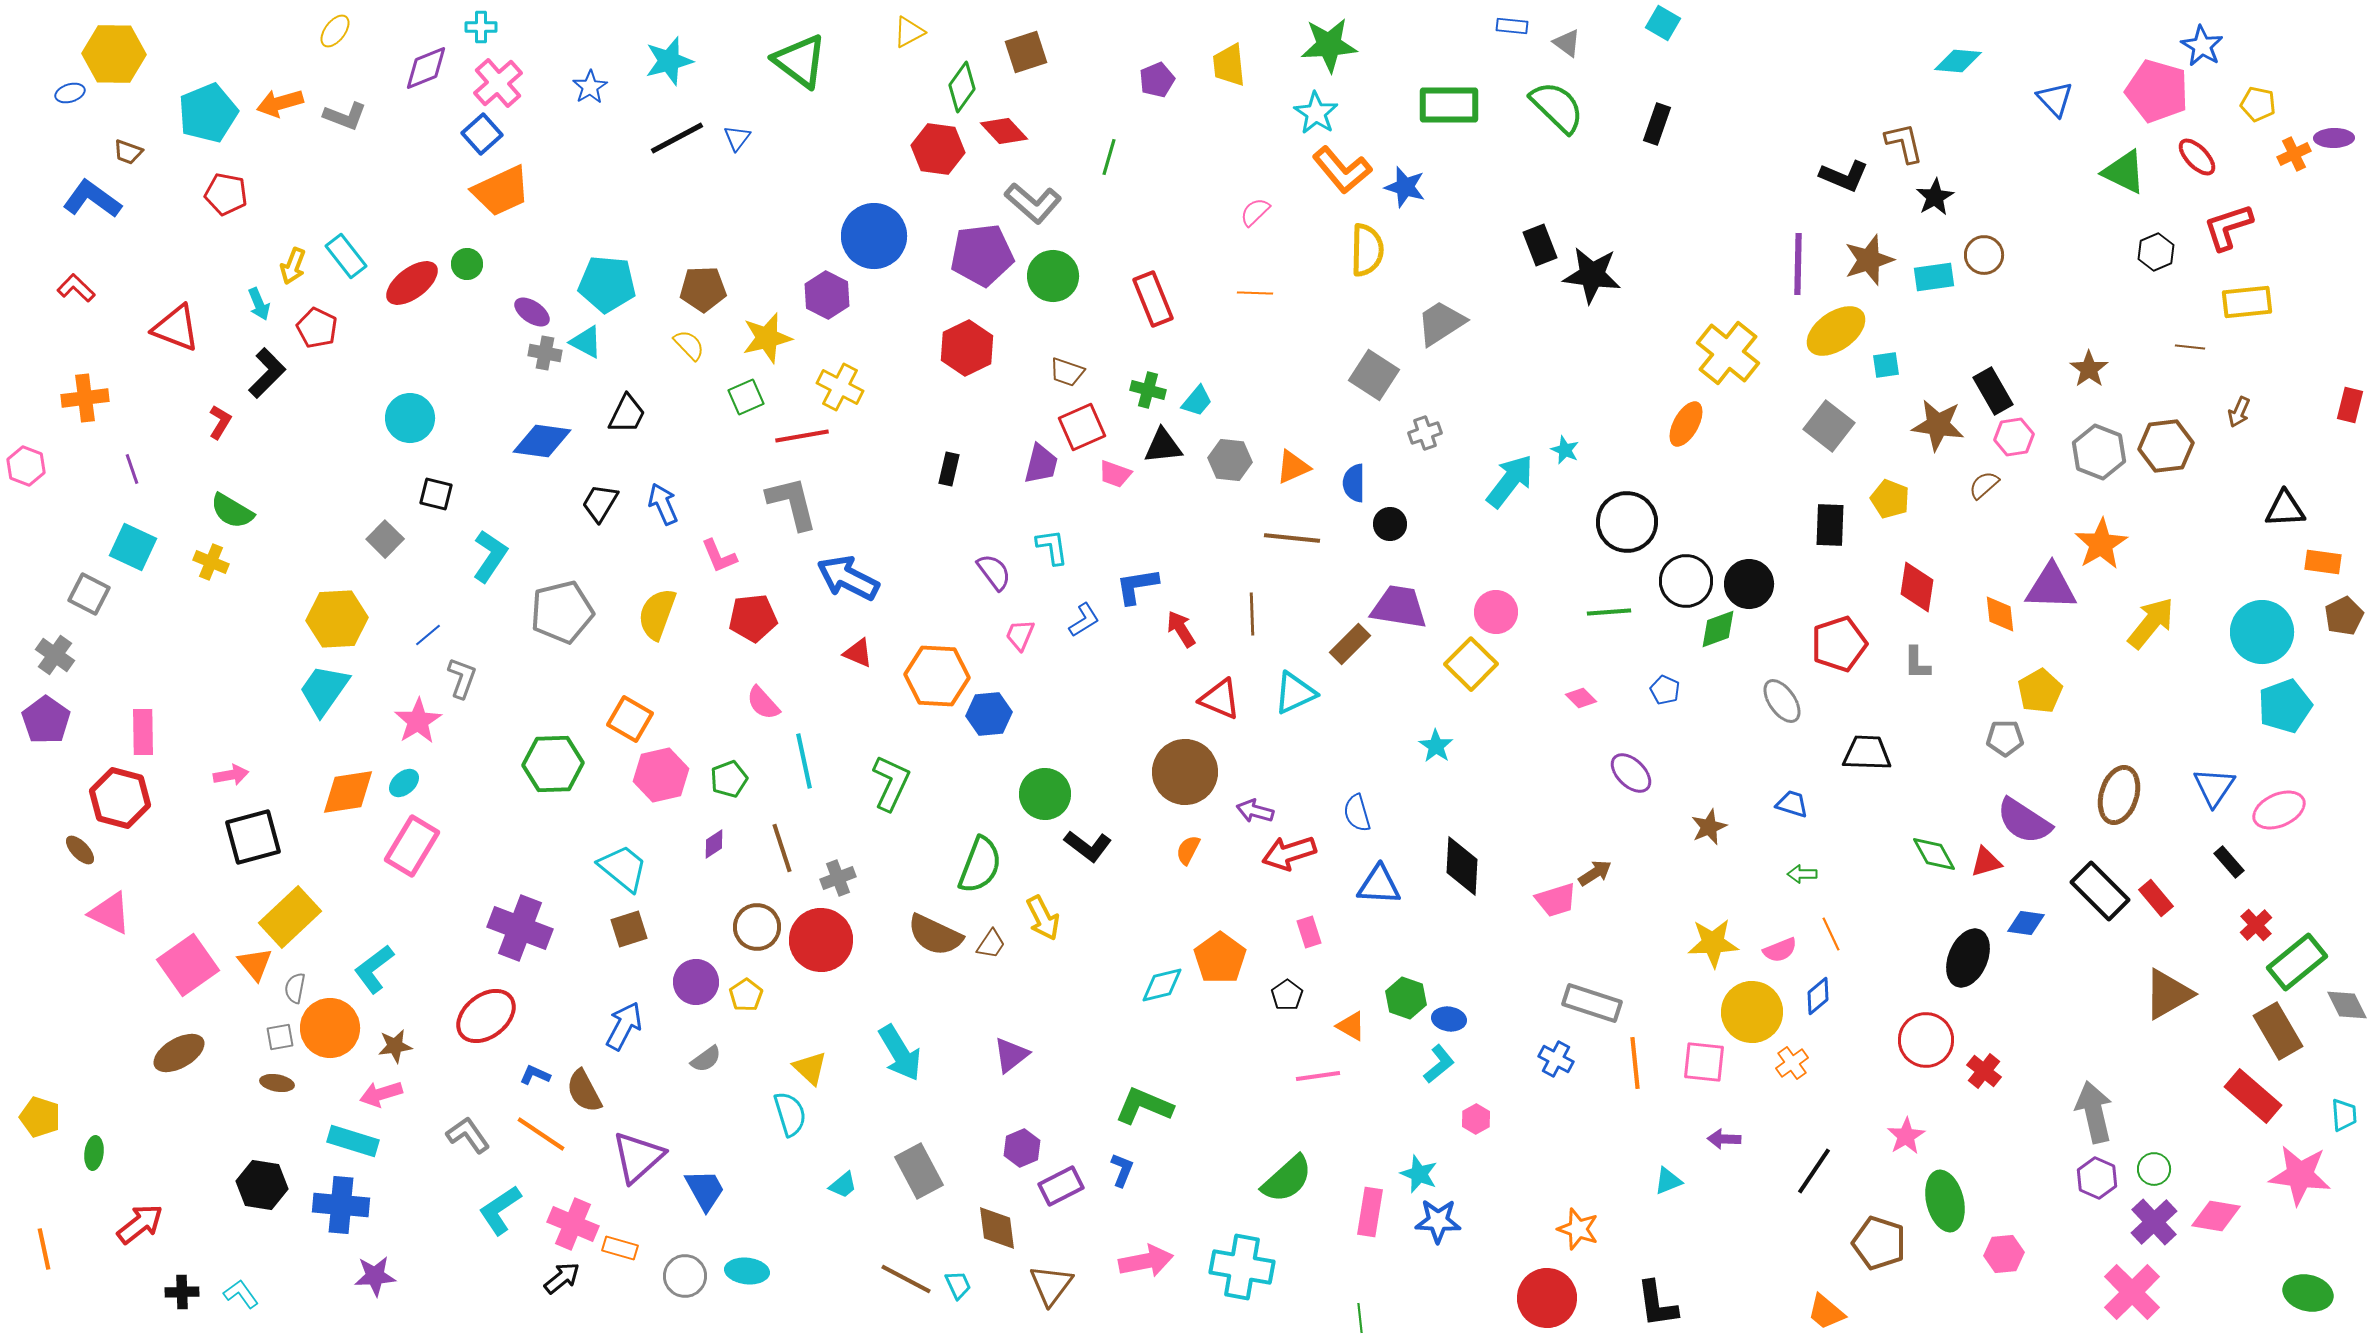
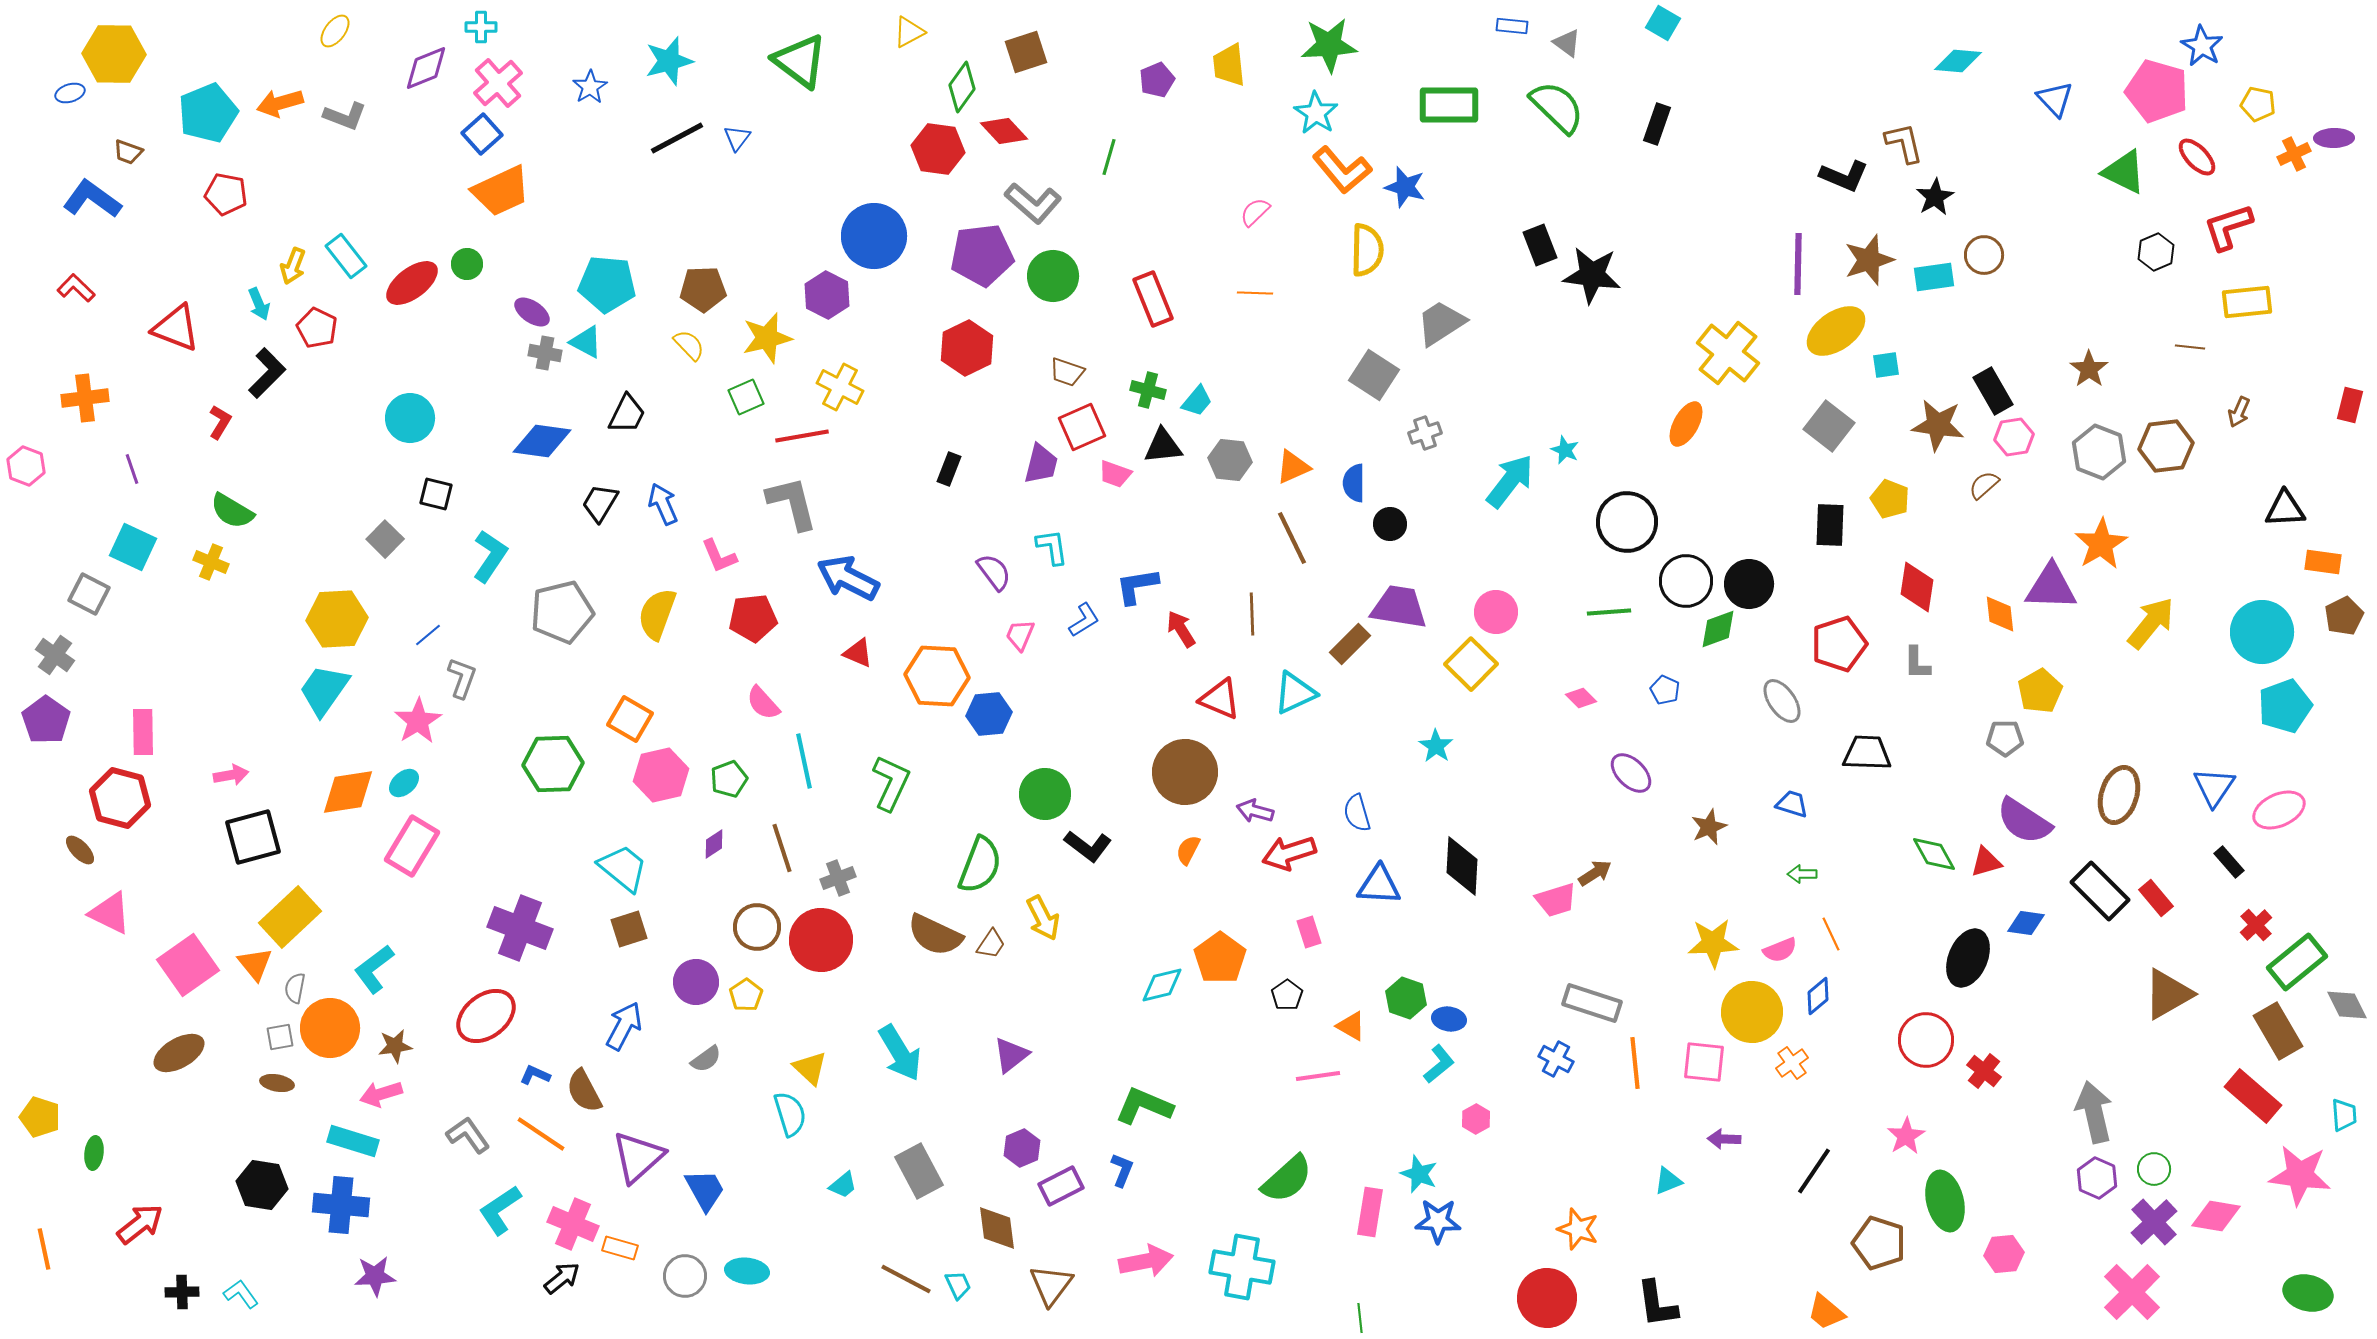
black rectangle at (949, 469): rotated 8 degrees clockwise
brown line at (1292, 538): rotated 58 degrees clockwise
